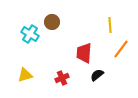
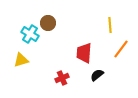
brown circle: moved 4 px left, 1 px down
yellow triangle: moved 4 px left, 15 px up
